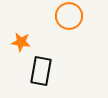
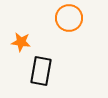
orange circle: moved 2 px down
